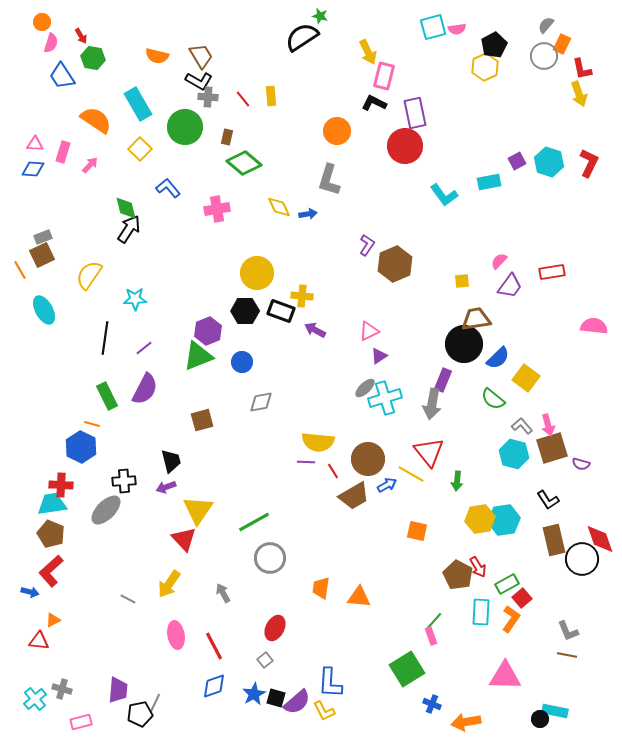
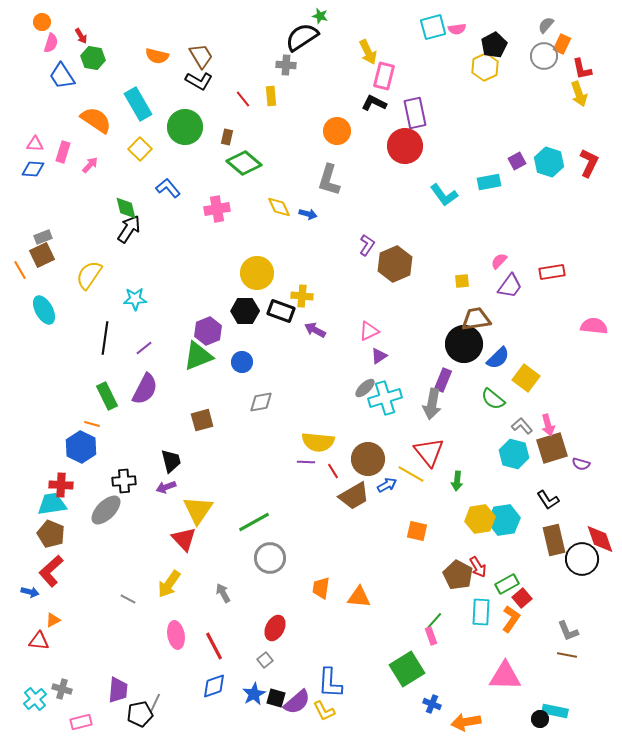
gray cross at (208, 97): moved 78 px right, 32 px up
blue arrow at (308, 214): rotated 24 degrees clockwise
